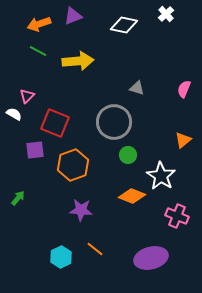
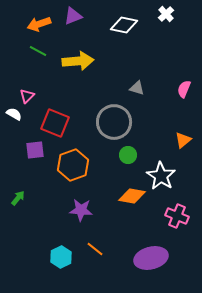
orange diamond: rotated 12 degrees counterclockwise
